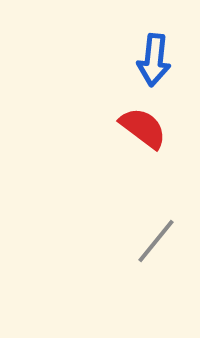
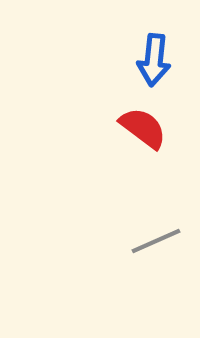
gray line: rotated 27 degrees clockwise
